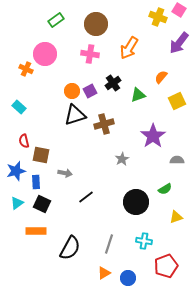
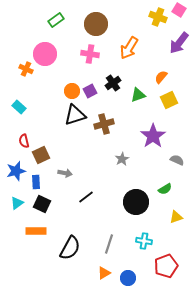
yellow square: moved 8 px left, 1 px up
brown square: rotated 36 degrees counterclockwise
gray semicircle: rotated 24 degrees clockwise
